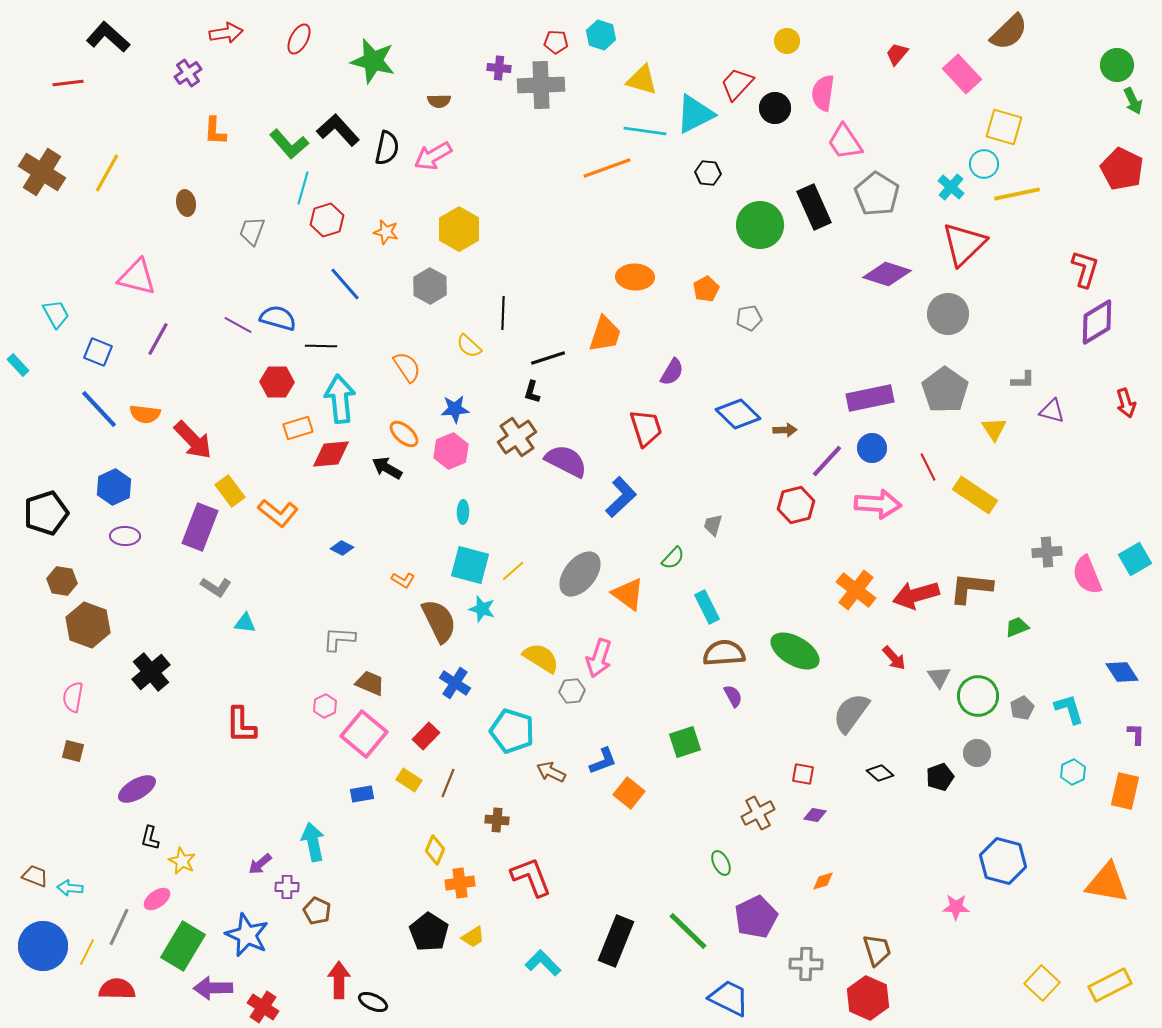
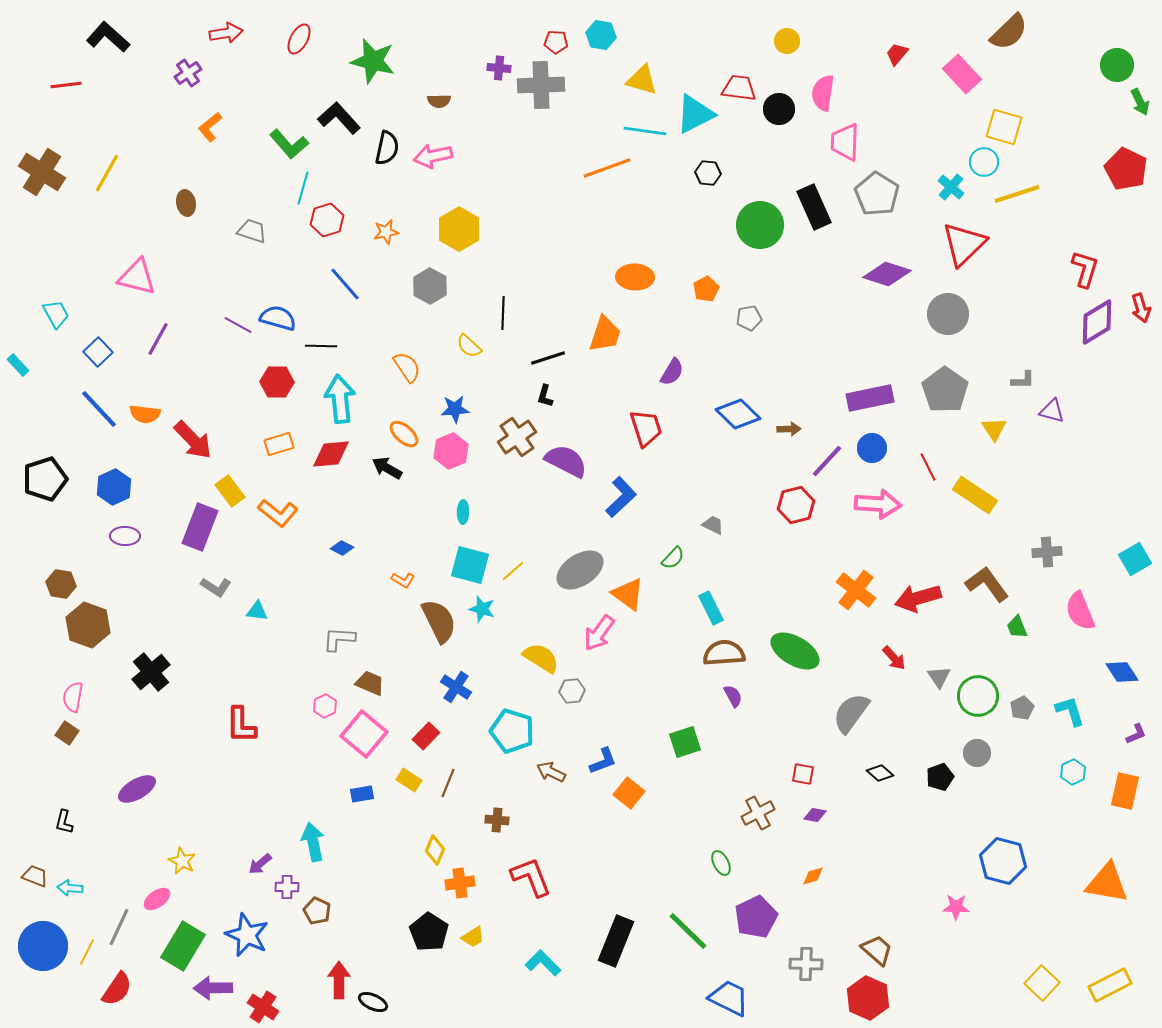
cyan hexagon at (601, 35): rotated 8 degrees counterclockwise
red line at (68, 83): moved 2 px left, 2 px down
red trapezoid at (737, 84): moved 2 px right, 4 px down; rotated 54 degrees clockwise
green arrow at (1133, 101): moved 7 px right, 1 px down
black circle at (775, 108): moved 4 px right, 1 px down
black L-shape at (338, 130): moved 1 px right, 12 px up
orange L-shape at (215, 131): moved 5 px left, 4 px up; rotated 48 degrees clockwise
pink trapezoid at (845, 142): rotated 36 degrees clockwise
pink arrow at (433, 156): rotated 18 degrees clockwise
cyan circle at (984, 164): moved 2 px up
red pentagon at (1122, 169): moved 4 px right
yellow line at (1017, 194): rotated 6 degrees counterclockwise
gray trapezoid at (252, 231): rotated 88 degrees clockwise
orange star at (386, 232): rotated 25 degrees counterclockwise
blue square at (98, 352): rotated 24 degrees clockwise
black L-shape at (532, 392): moved 13 px right, 4 px down
red arrow at (1126, 403): moved 15 px right, 95 px up
orange rectangle at (298, 428): moved 19 px left, 16 px down
brown arrow at (785, 430): moved 4 px right, 1 px up
black pentagon at (46, 513): moved 1 px left, 34 px up
gray trapezoid at (713, 525): rotated 100 degrees clockwise
gray ellipse at (580, 574): moved 4 px up; rotated 18 degrees clockwise
pink semicircle at (1087, 575): moved 7 px left, 36 px down
brown hexagon at (62, 581): moved 1 px left, 3 px down
brown L-shape at (971, 588): moved 16 px right, 4 px up; rotated 48 degrees clockwise
red arrow at (916, 595): moved 2 px right, 3 px down
cyan rectangle at (707, 607): moved 4 px right, 1 px down
cyan triangle at (245, 623): moved 12 px right, 12 px up
green trapezoid at (1017, 627): rotated 90 degrees counterclockwise
pink arrow at (599, 658): moved 25 px up; rotated 18 degrees clockwise
blue cross at (455, 683): moved 1 px right, 4 px down
cyan L-shape at (1069, 709): moved 1 px right, 2 px down
purple L-shape at (1136, 734): rotated 65 degrees clockwise
brown square at (73, 751): moved 6 px left, 18 px up; rotated 20 degrees clockwise
black L-shape at (150, 838): moved 86 px left, 16 px up
orange diamond at (823, 881): moved 10 px left, 5 px up
brown trapezoid at (877, 950): rotated 32 degrees counterclockwise
red semicircle at (117, 989): rotated 123 degrees clockwise
